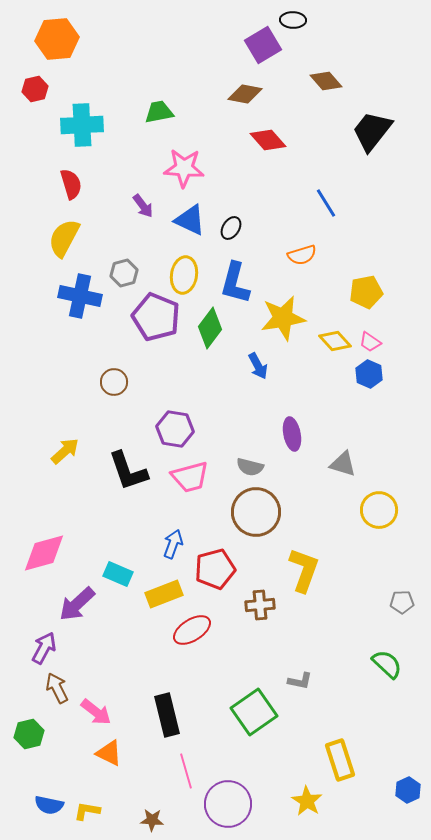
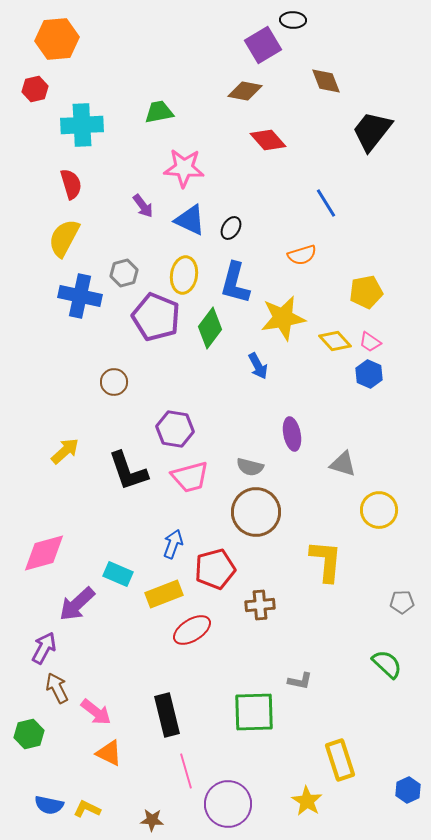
brown diamond at (326, 81): rotated 20 degrees clockwise
brown diamond at (245, 94): moved 3 px up
yellow L-shape at (304, 570): moved 22 px right, 9 px up; rotated 15 degrees counterclockwise
green square at (254, 712): rotated 33 degrees clockwise
yellow L-shape at (87, 811): moved 2 px up; rotated 16 degrees clockwise
